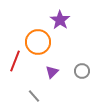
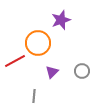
purple star: moved 1 px right; rotated 18 degrees clockwise
orange circle: moved 1 px down
red line: rotated 40 degrees clockwise
gray line: rotated 48 degrees clockwise
